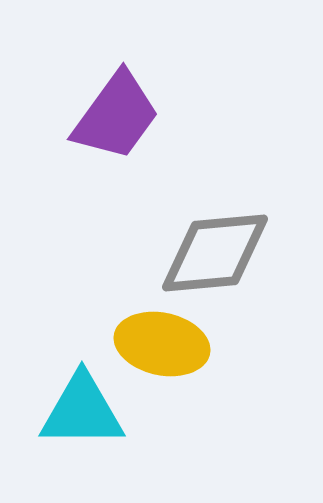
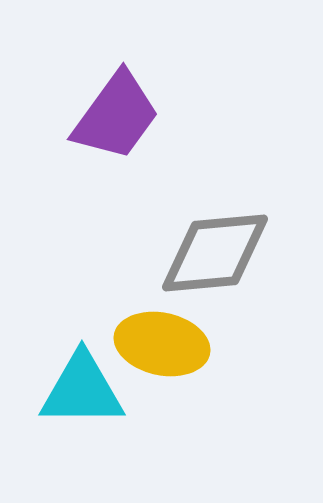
cyan triangle: moved 21 px up
